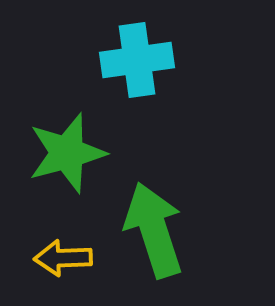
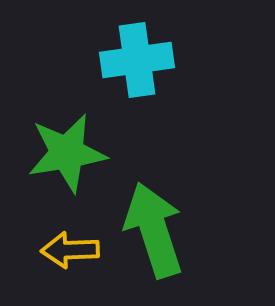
green star: rotated 6 degrees clockwise
yellow arrow: moved 7 px right, 8 px up
